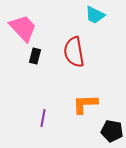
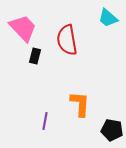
cyan trapezoid: moved 13 px right, 3 px down; rotated 15 degrees clockwise
red semicircle: moved 7 px left, 12 px up
orange L-shape: moved 5 px left; rotated 96 degrees clockwise
purple line: moved 2 px right, 3 px down
black pentagon: moved 1 px up
